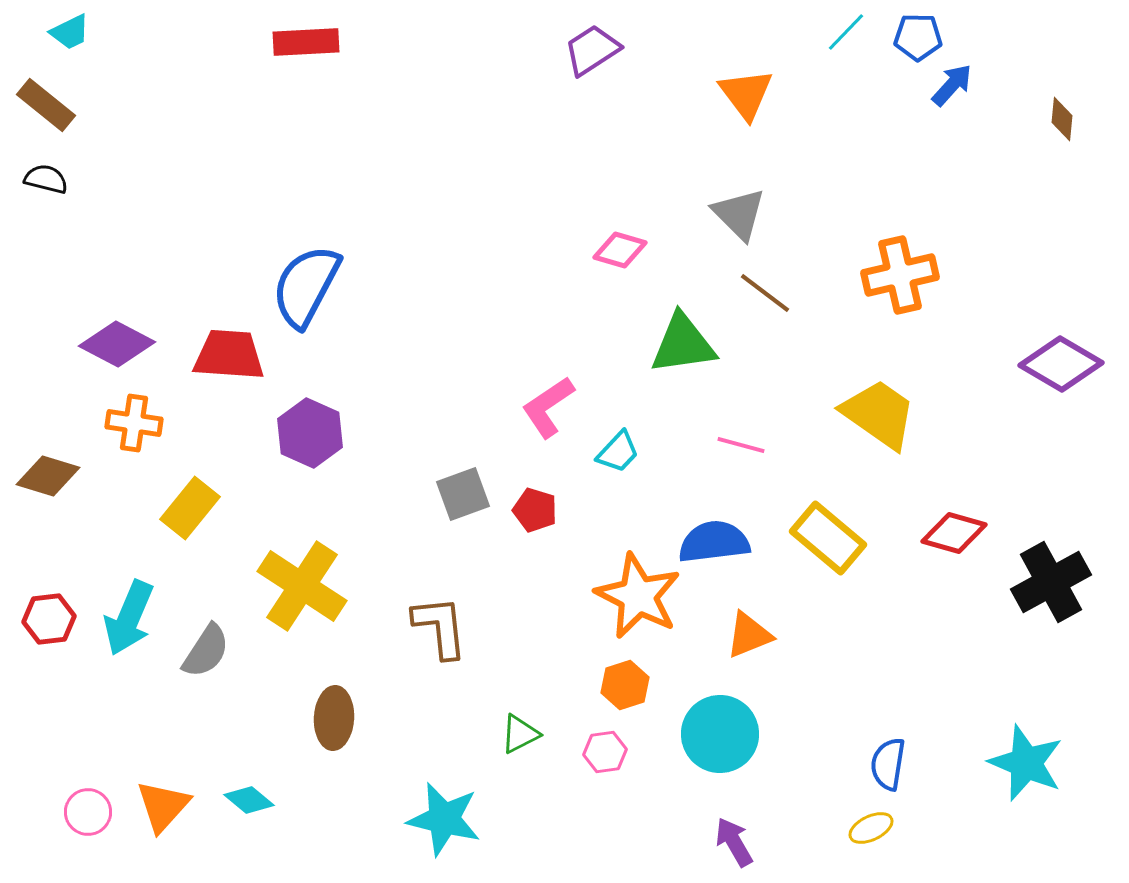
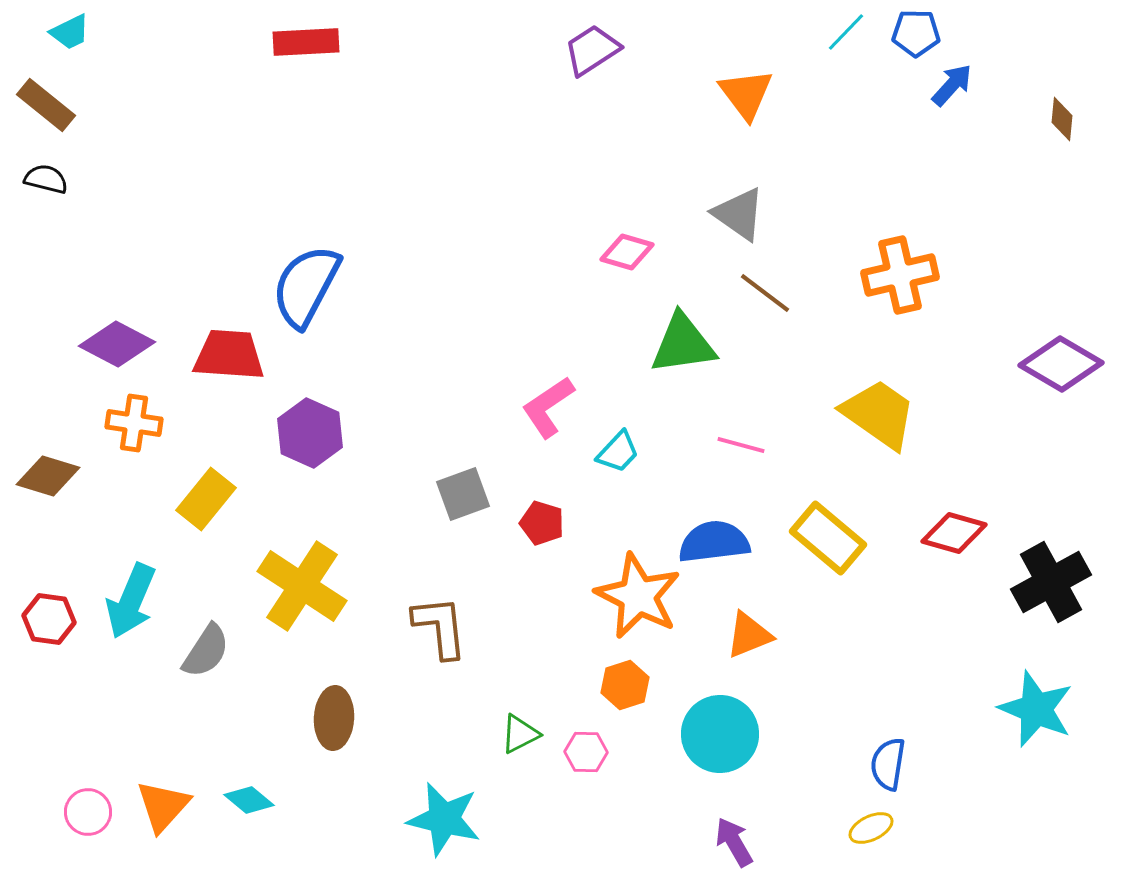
blue pentagon at (918, 37): moved 2 px left, 4 px up
gray triangle at (739, 214): rotated 10 degrees counterclockwise
pink diamond at (620, 250): moved 7 px right, 2 px down
yellow rectangle at (190, 508): moved 16 px right, 9 px up
red pentagon at (535, 510): moved 7 px right, 13 px down
cyan arrow at (129, 618): moved 2 px right, 17 px up
red hexagon at (49, 619): rotated 15 degrees clockwise
pink hexagon at (605, 752): moved 19 px left; rotated 9 degrees clockwise
cyan star at (1026, 763): moved 10 px right, 54 px up
